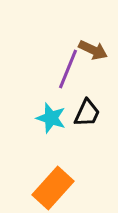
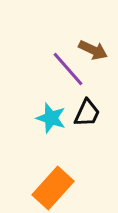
purple line: rotated 63 degrees counterclockwise
